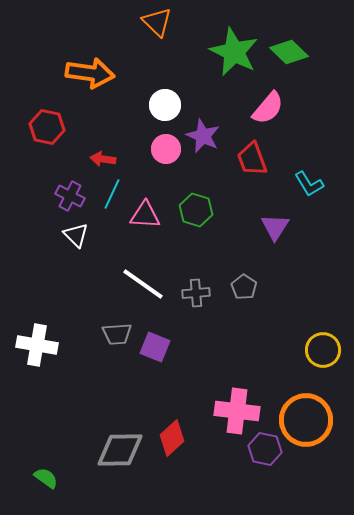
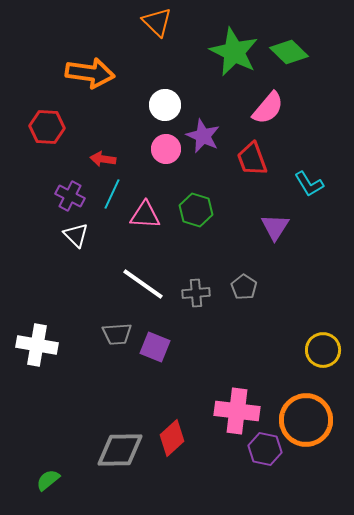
red hexagon: rotated 8 degrees counterclockwise
green semicircle: moved 2 px right, 2 px down; rotated 75 degrees counterclockwise
